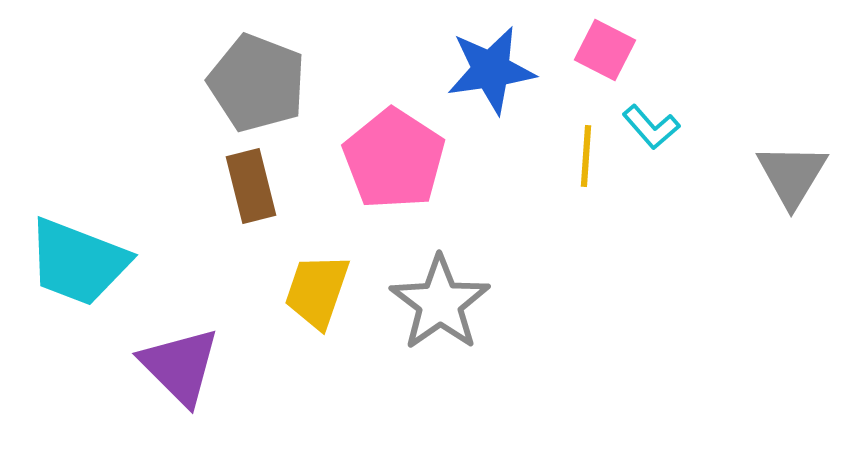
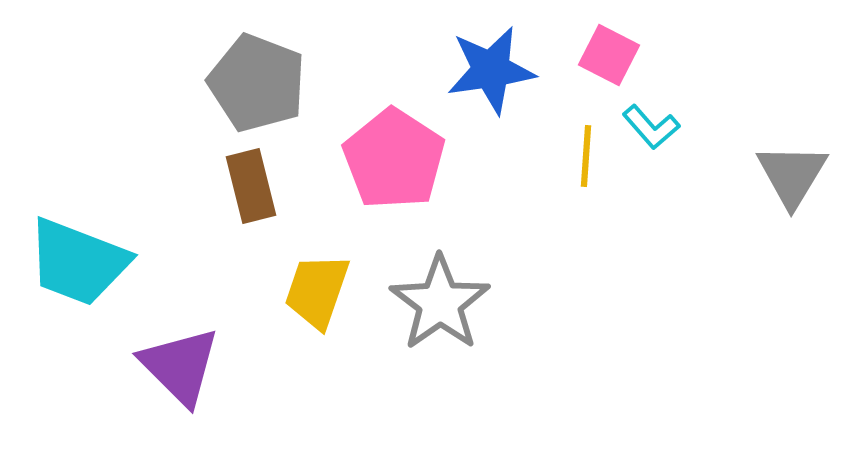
pink square: moved 4 px right, 5 px down
